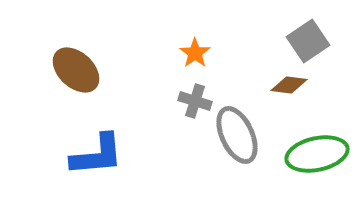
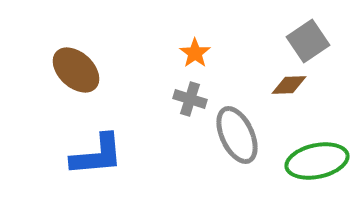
brown diamond: rotated 9 degrees counterclockwise
gray cross: moved 5 px left, 2 px up
green ellipse: moved 7 px down
